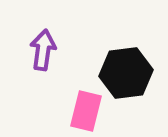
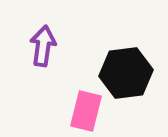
purple arrow: moved 4 px up
